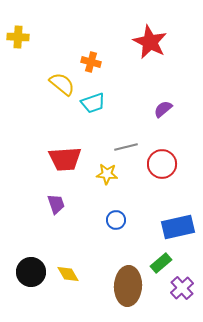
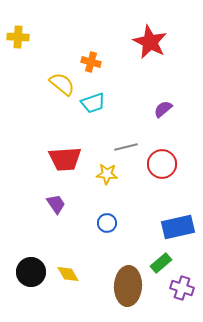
purple trapezoid: rotated 15 degrees counterclockwise
blue circle: moved 9 px left, 3 px down
purple cross: rotated 30 degrees counterclockwise
